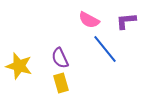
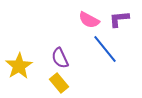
purple L-shape: moved 7 px left, 2 px up
yellow star: rotated 24 degrees clockwise
yellow rectangle: moved 2 px left; rotated 24 degrees counterclockwise
